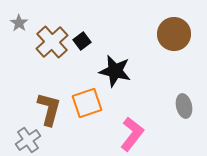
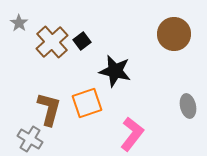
gray ellipse: moved 4 px right
gray cross: moved 2 px right, 1 px up; rotated 25 degrees counterclockwise
